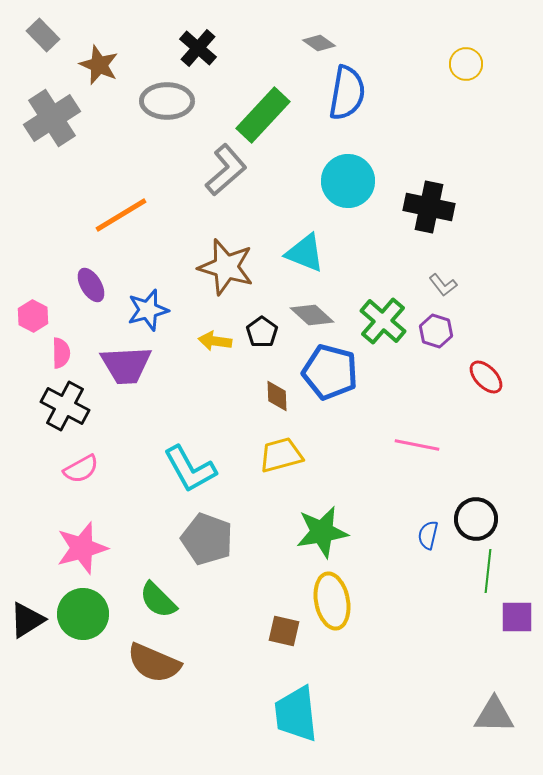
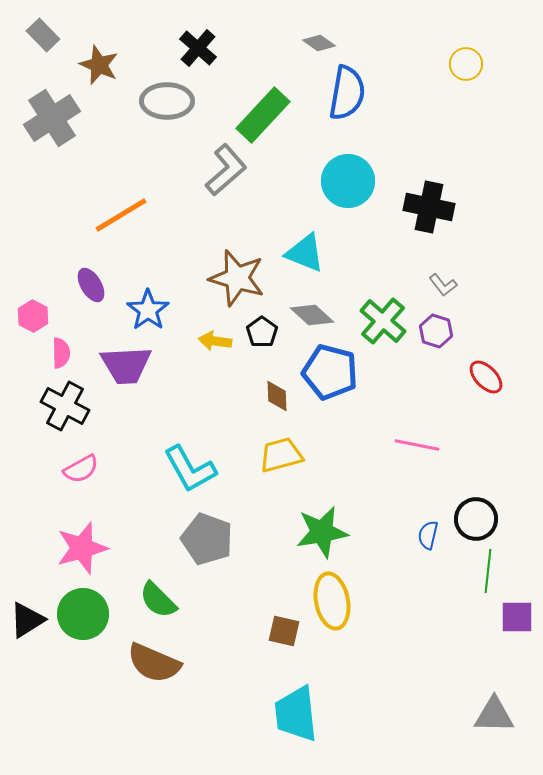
brown star at (226, 267): moved 11 px right, 11 px down
blue star at (148, 310): rotated 21 degrees counterclockwise
